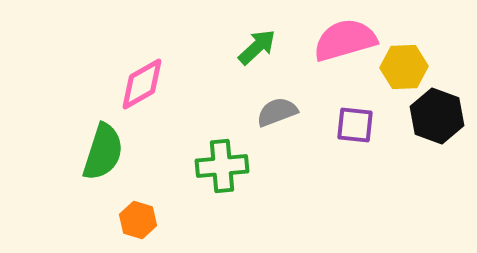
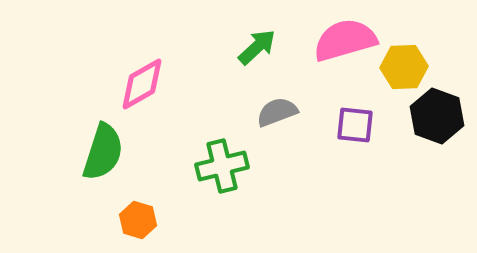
green cross: rotated 9 degrees counterclockwise
